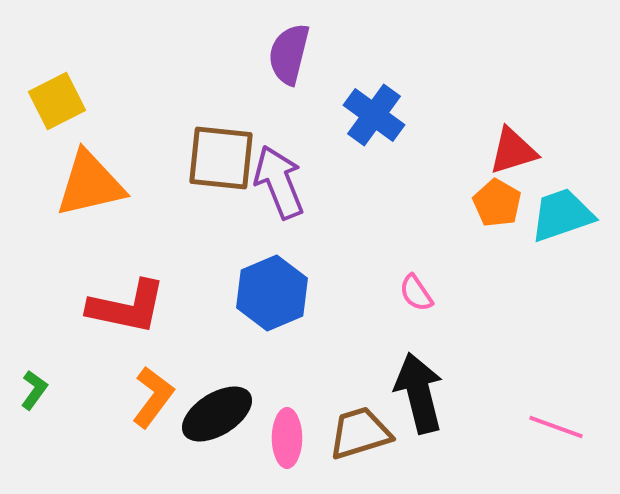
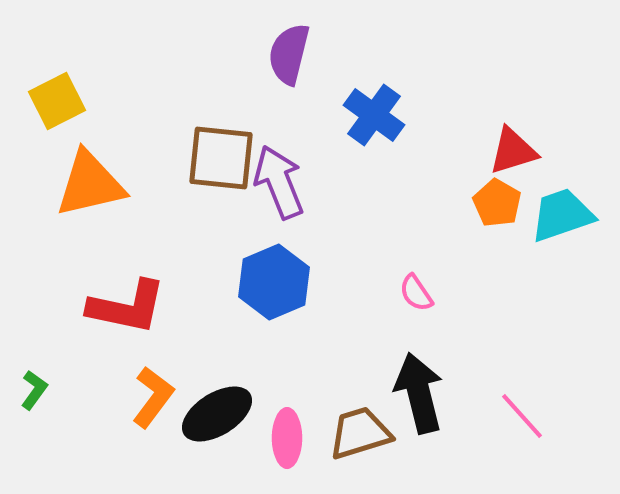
blue hexagon: moved 2 px right, 11 px up
pink line: moved 34 px left, 11 px up; rotated 28 degrees clockwise
